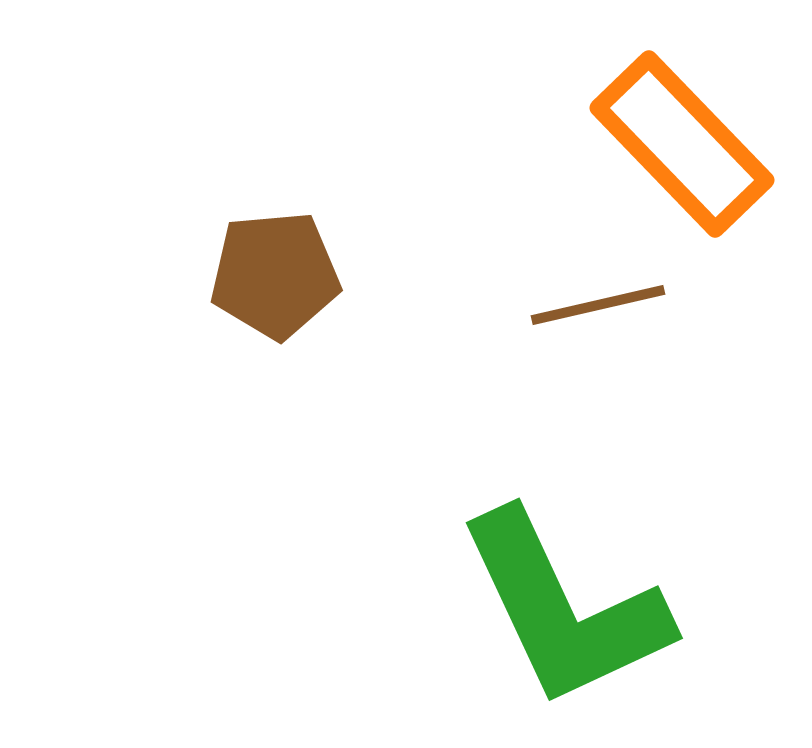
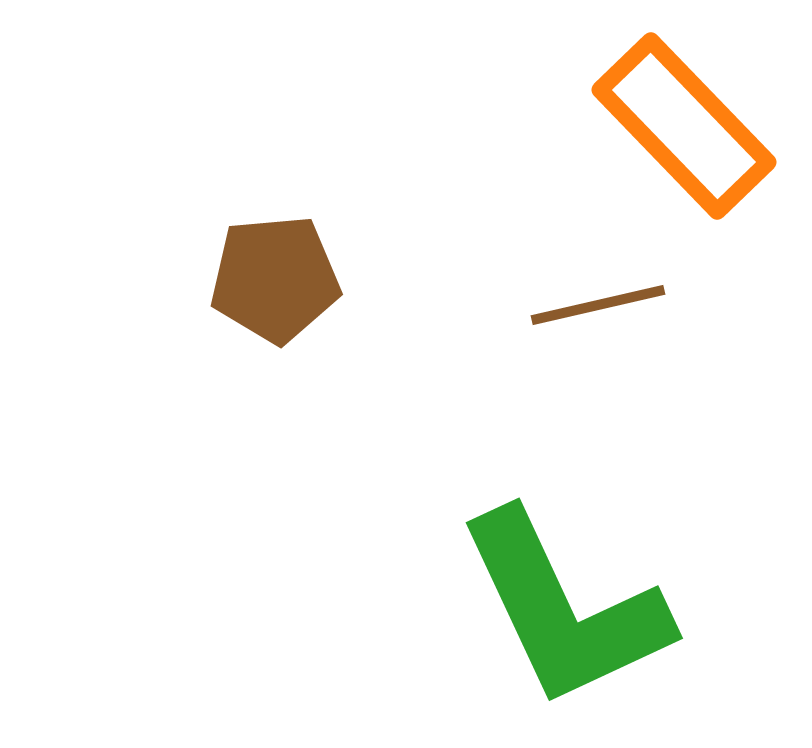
orange rectangle: moved 2 px right, 18 px up
brown pentagon: moved 4 px down
